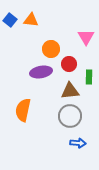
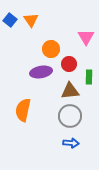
orange triangle: rotated 49 degrees clockwise
blue arrow: moved 7 px left
